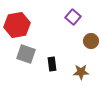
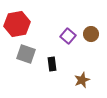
purple square: moved 5 px left, 19 px down
red hexagon: moved 1 px up
brown circle: moved 7 px up
brown star: moved 1 px right, 8 px down; rotated 21 degrees counterclockwise
